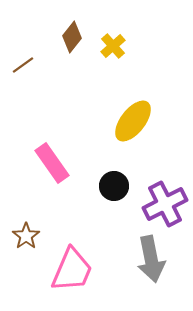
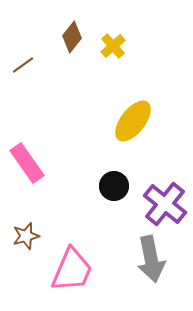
pink rectangle: moved 25 px left
purple cross: rotated 24 degrees counterclockwise
brown star: rotated 20 degrees clockwise
